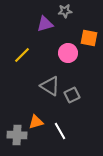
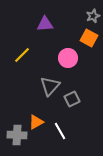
gray star: moved 28 px right, 5 px down; rotated 16 degrees counterclockwise
purple triangle: rotated 12 degrees clockwise
orange square: rotated 18 degrees clockwise
pink circle: moved 5 px down
gray triangle: rotated 40 degrees clockwise
gray square: moved 4 px down
orange triangle: rotated 14 degrees counterclockwise
